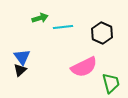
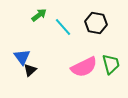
green arrow: moved 1 px left, 3 px up; rotated 21 degrees counterclockwise
cyan line: rotated 54 degrees clockwise
black hexagon: moved 6 px left, 10 px up; rotated 15 degrees counterclockwise
black triangle: moved 10 px right
green trapezoid: moved 19 px up
